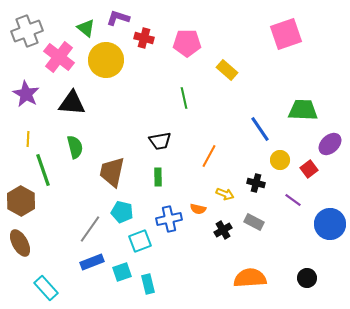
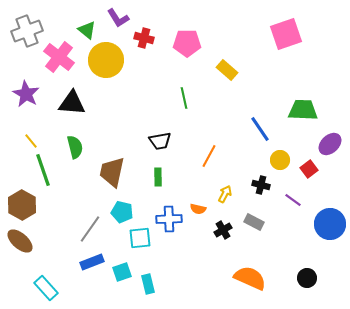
purple L-shape at (118, 18): rotated 140 degrees counterclockwise
green triangle at (86, 28): moved 1 px right, 2 px down
yellow line at (28, 139): moved 3 px right, 2 px down; rotated 42 degrees counterclockwise
black cross at (256, 183): moved 5 px right, 2 px down
yellow arrow at (225, 194): rotated 84 degrees counterclockwise
brown hexagon at (21, 201): moved 1 px right, 4 px down
blue cross at (169, 219): rotated 10 degrees clockwise
cyan square at (140, 241): moved 3 px up; rotated 15 degrees clockwise
brown ellipse at (20, 243): moved 2 px up; rotated 20 degrees counterclockwise
orange semicircle at (250, 278): rotated 28 degrees clockwise
